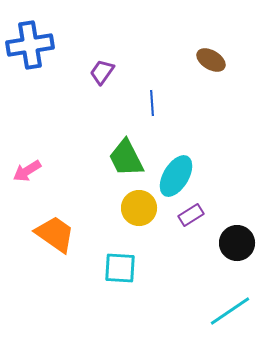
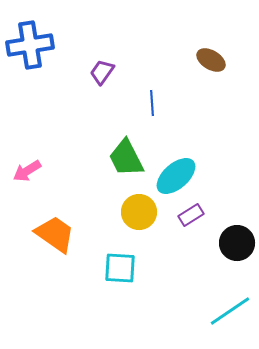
cyan ellipse: rotated 18 degrees clockwise
yellow circle: moved 4 px down
